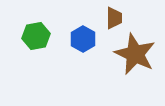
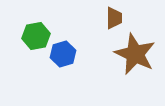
blue hexagon: moved 20 px left, 15 px down; rotated 15 degrees clockwise
